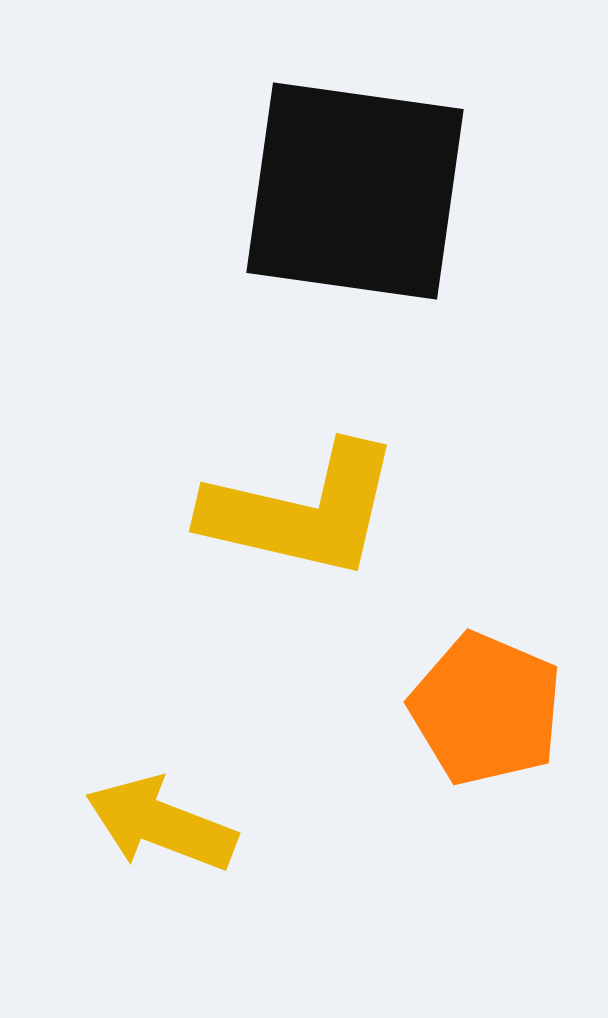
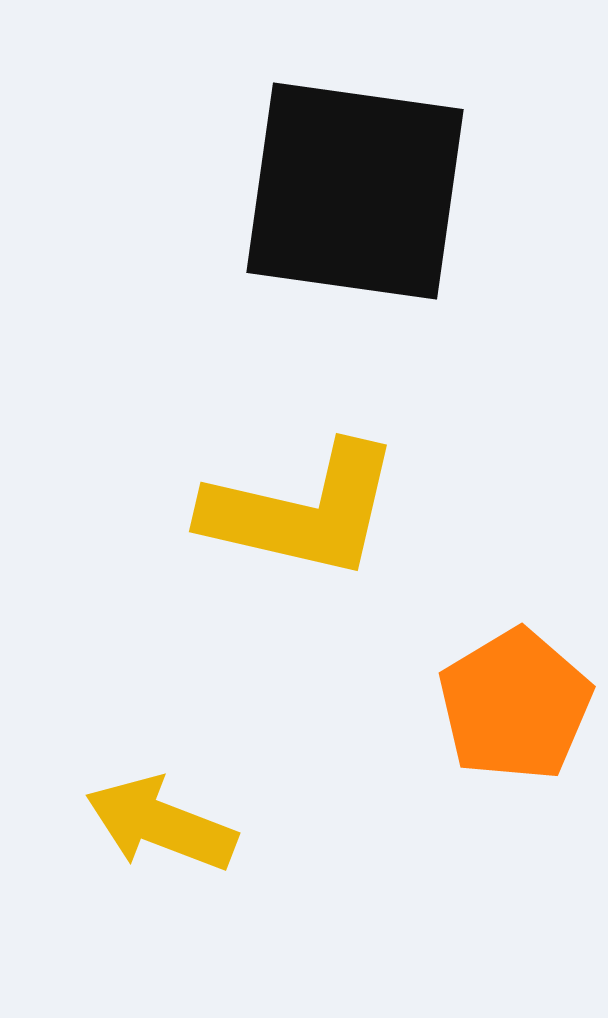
orange pentagon: moved 29 px right, 4 px up; rotated 18 degrees clockwise
